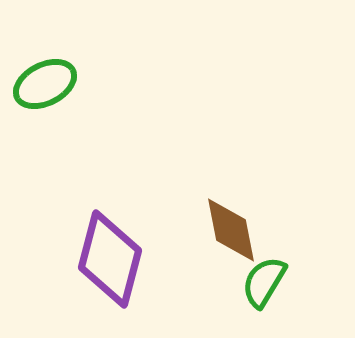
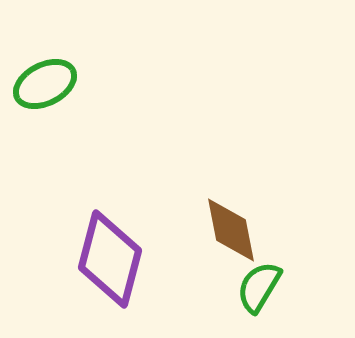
green semicircle: moved 5 px left, 5 px down
